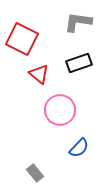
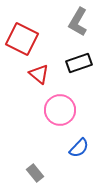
gray L-shape: rotated 68 degrees counterclockwise
